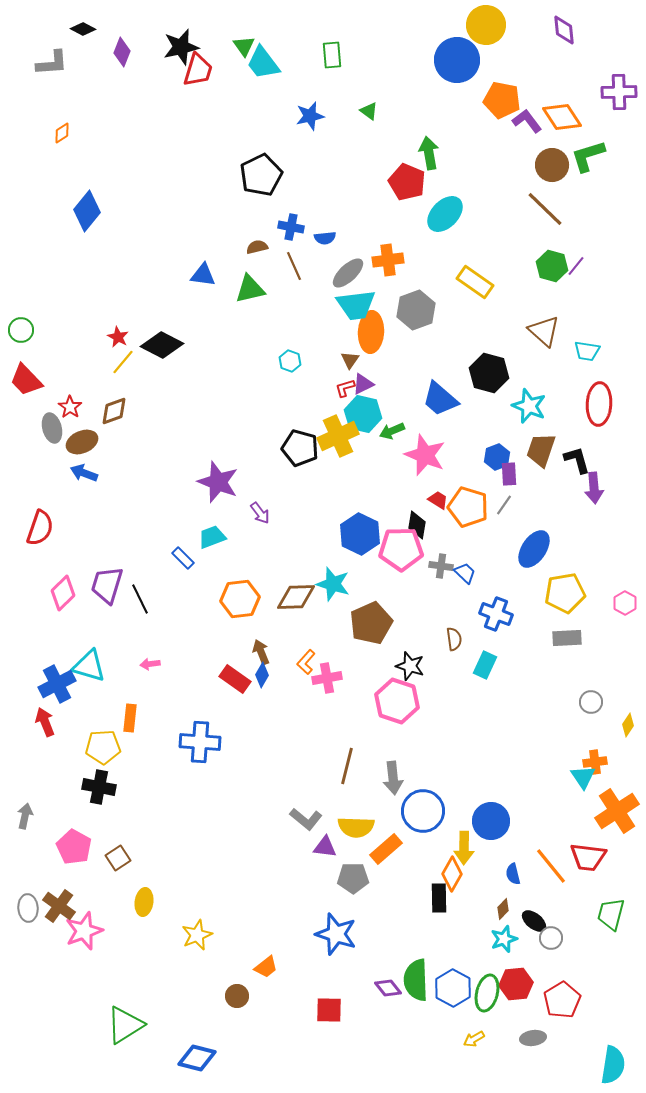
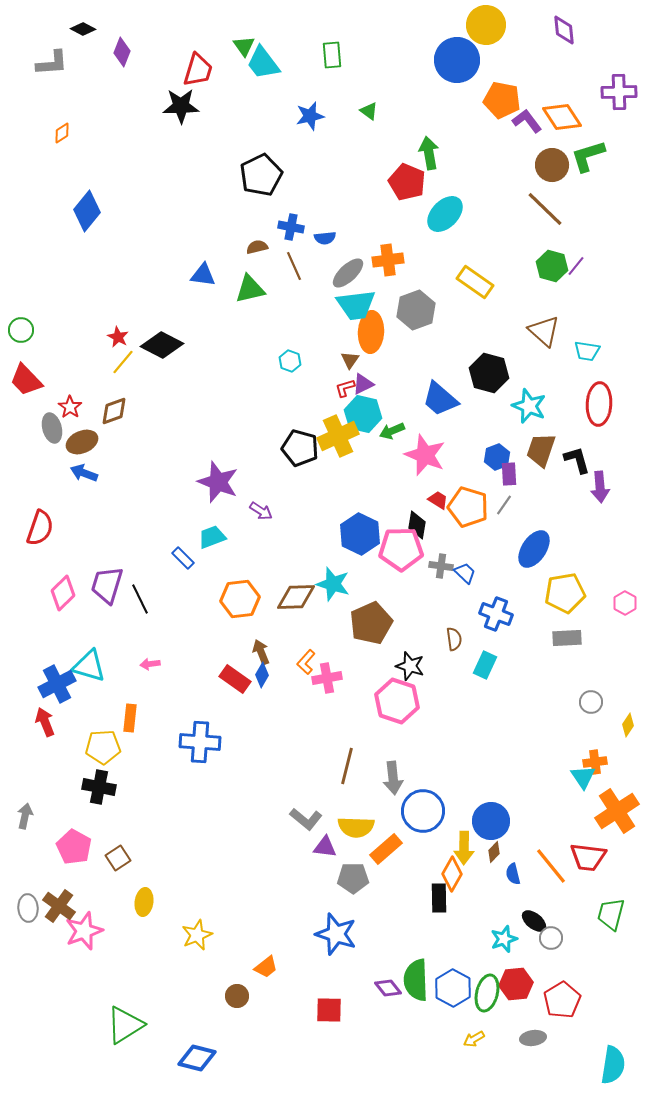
black star at (181, 47): moved 59 px down; rotated 12 degrees clockwise
purple arrow at (594, 488): moved 6 px right, 1 px up
purple arrow at (260, 513): moved 1 px right, 2 px up; rotated 20 degrees counterclockwise
brown diamond at (503, 909): moved 9 px left, 57 px up
